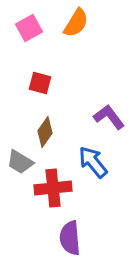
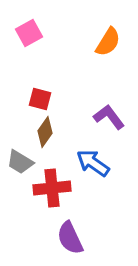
orange semicircle: moved 32 px right, 19 px down
pink square: moved 5 px down
red square: moved 16 px down
blue arrow: moved 1 px down; rotated 16 degrees counterclockwise
red cross: moved 1 px left
purple semicircle: rotated 20 degrees counterclockwise
